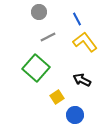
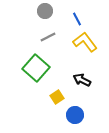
gray circle: moved 6 px right, 1 px up
